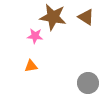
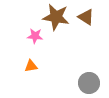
brown star: moved 3 px right
gray circle: moved 1 px right
